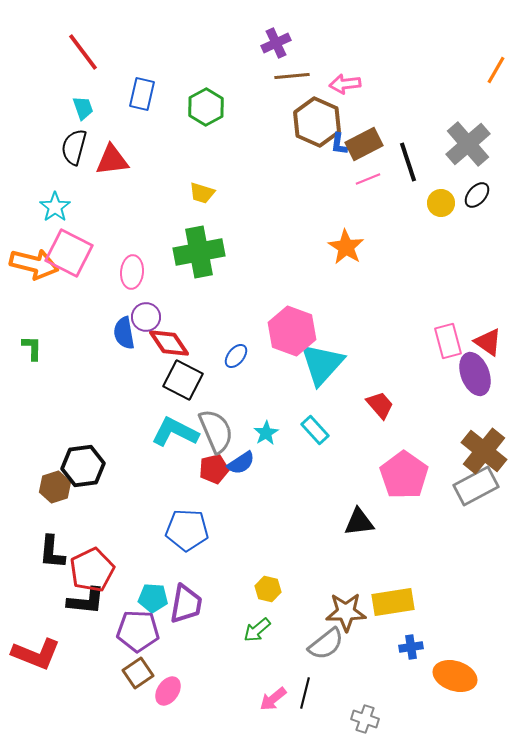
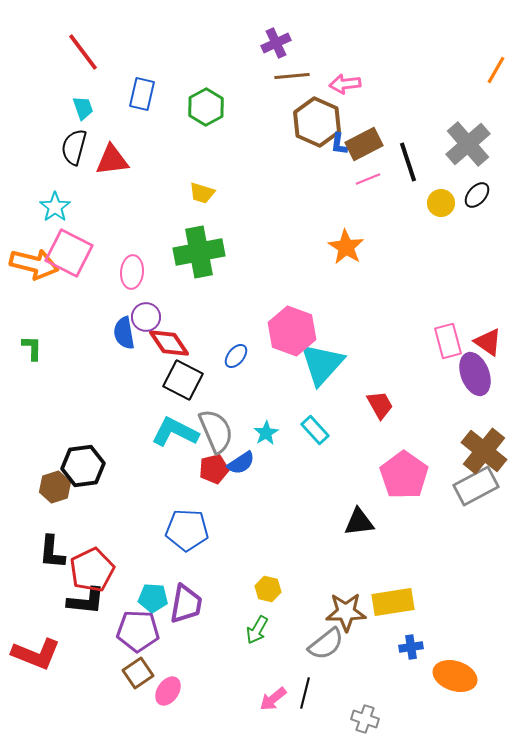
red trapezoid at (380, 405): rotated 12 degrees clockwise
green arrow at (257, 630): rotated 20 degrees counterclockwise
